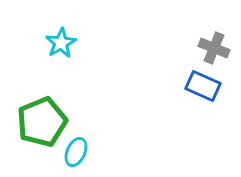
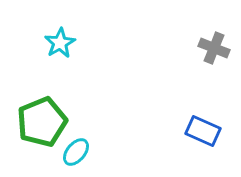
cyan star: moved 1 px left
blue rectangle: moved 45 px down
cyan ellipse: rotated 16 degrees clockwise
